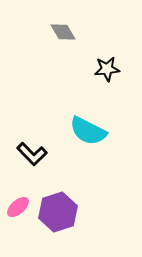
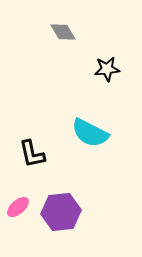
cyan semicircle: moved 2 px right, 2 px down
black L-shape: rotated 32 degrees clockwise
purple hexagon: moved 3 px right; rotated 12 degrees clockwise
